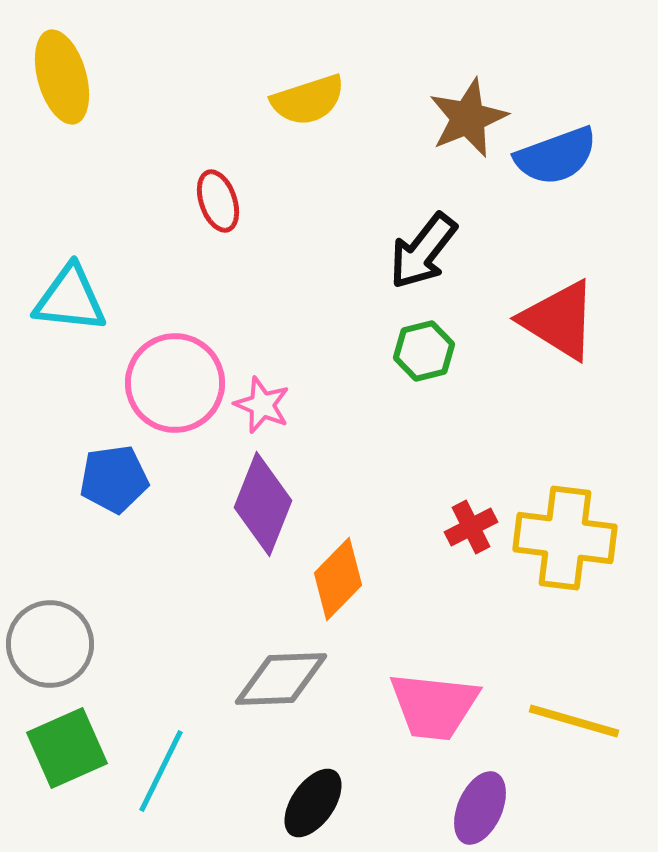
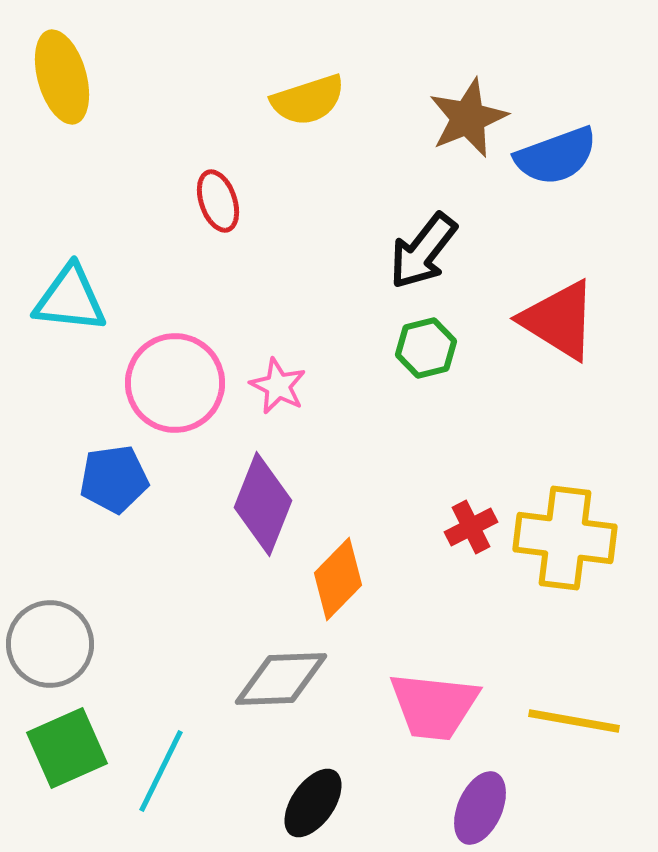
green hexagon: moved 2 px right, 3 px up
pink star: moved 16 px right, 19 px up; rotated 4 degrees clockwise
yellow line: rotated 6 degrees counterclockwise
